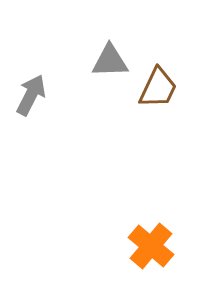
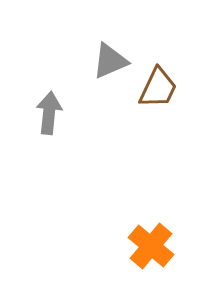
gray triangle: rotated 21 degrees counterclockwise
gray arrow: moved 18 px right, 18 px down; rotated 21 degrees counterclockwise
